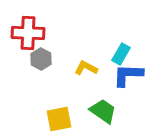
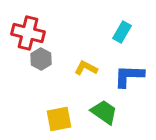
red cross: rotated 12 degrees clockwise
cyan rectangle: moved 1 px right, 22 px up
blue L-shape: moved 1 px right, 1 px down
green trapezoid: moved 1 px right, 1 px down
